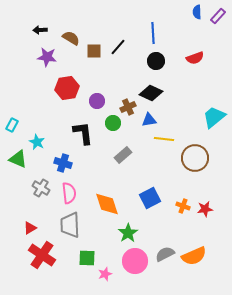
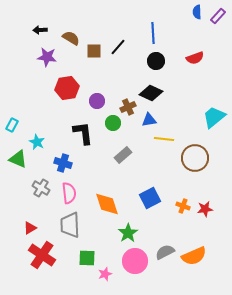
gray semicircle: moved 2 px up
